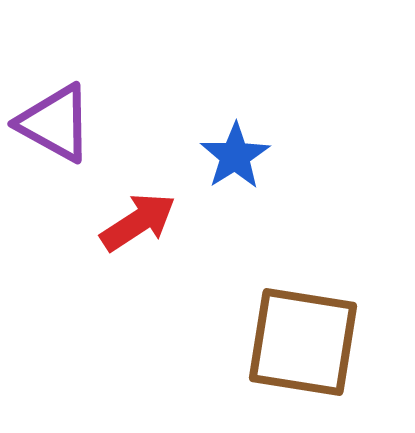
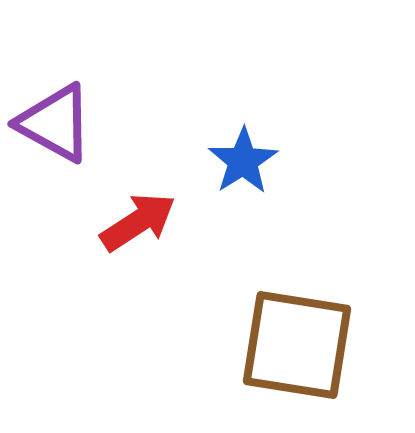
blue star: moved 8 px right, 5 px down
brown square: moved 6 px left, 3 px down
